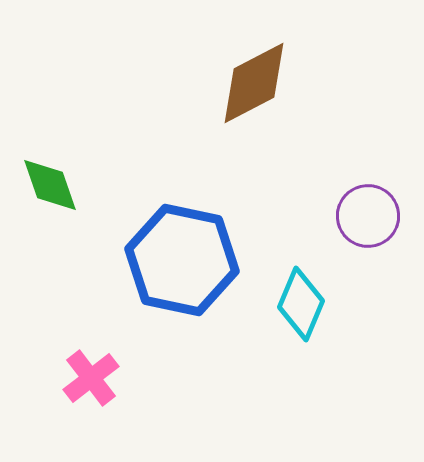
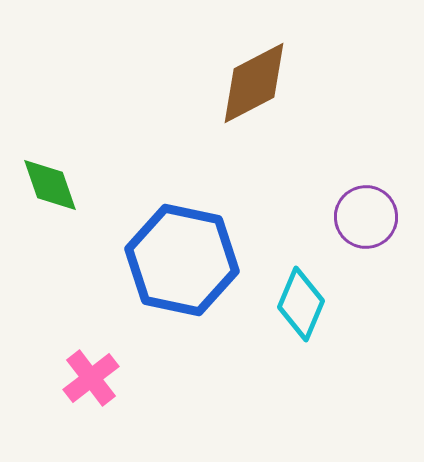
purple circle: moved 2 px left, 1 px down
